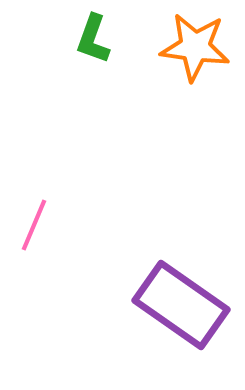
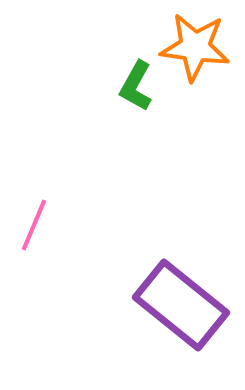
green L-shape: moved 43 px right, 47 px down; rotated 9 degrees clockwise
purple rectangle: rotated 4 degrees clockwise
